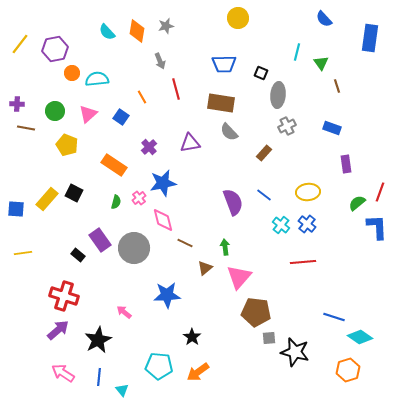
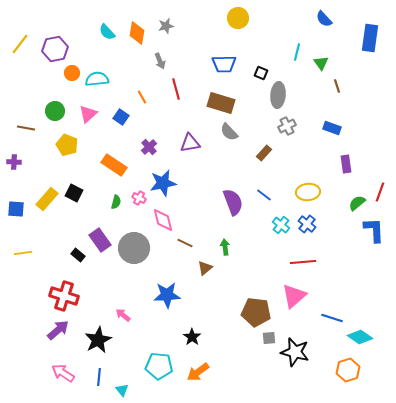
orange diamond at (137, 31): moved 2 px down
brown rectangle at (221, 103): rotated 8 degrees clockwise
purple cross at (17, 104): moved 3 px left, 58 px down
pink cross at (139, 198): rotated 24 degrees counterclockwise
blue L-shape at (377, 227): moved 3 px left, 3 px down
pink triangle at (239, 277): moved 55 px right, 19 px down; rotated 8 degrees clockwise
pink arrow at (124, 312): moved 1 px left, 3 px down
blue line at (334, 317): moved 2 px left, 1 px down
